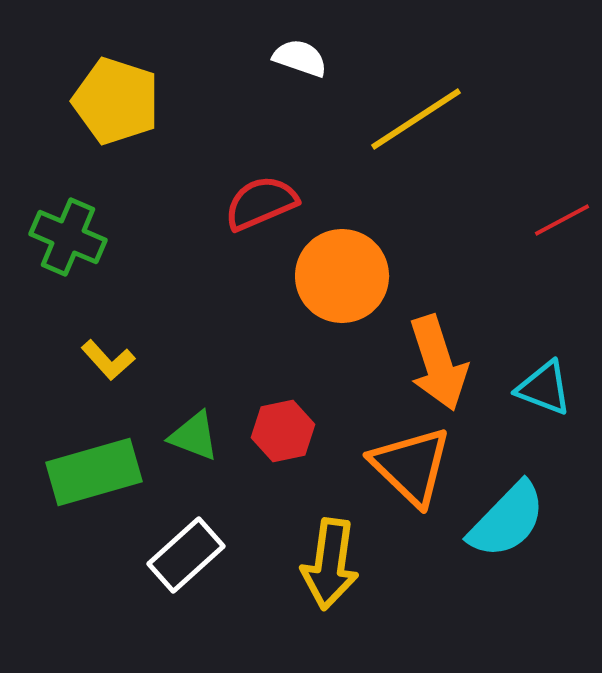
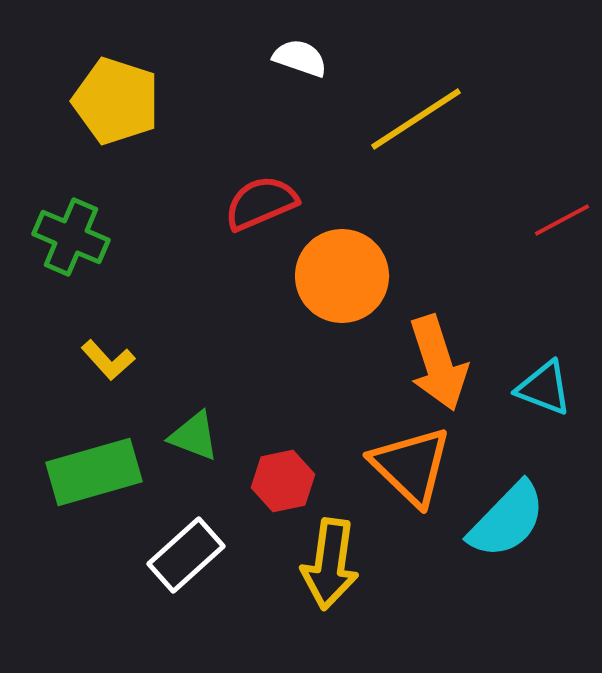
green cross: moved 3 px right
red hexagon: moved 50 px down
